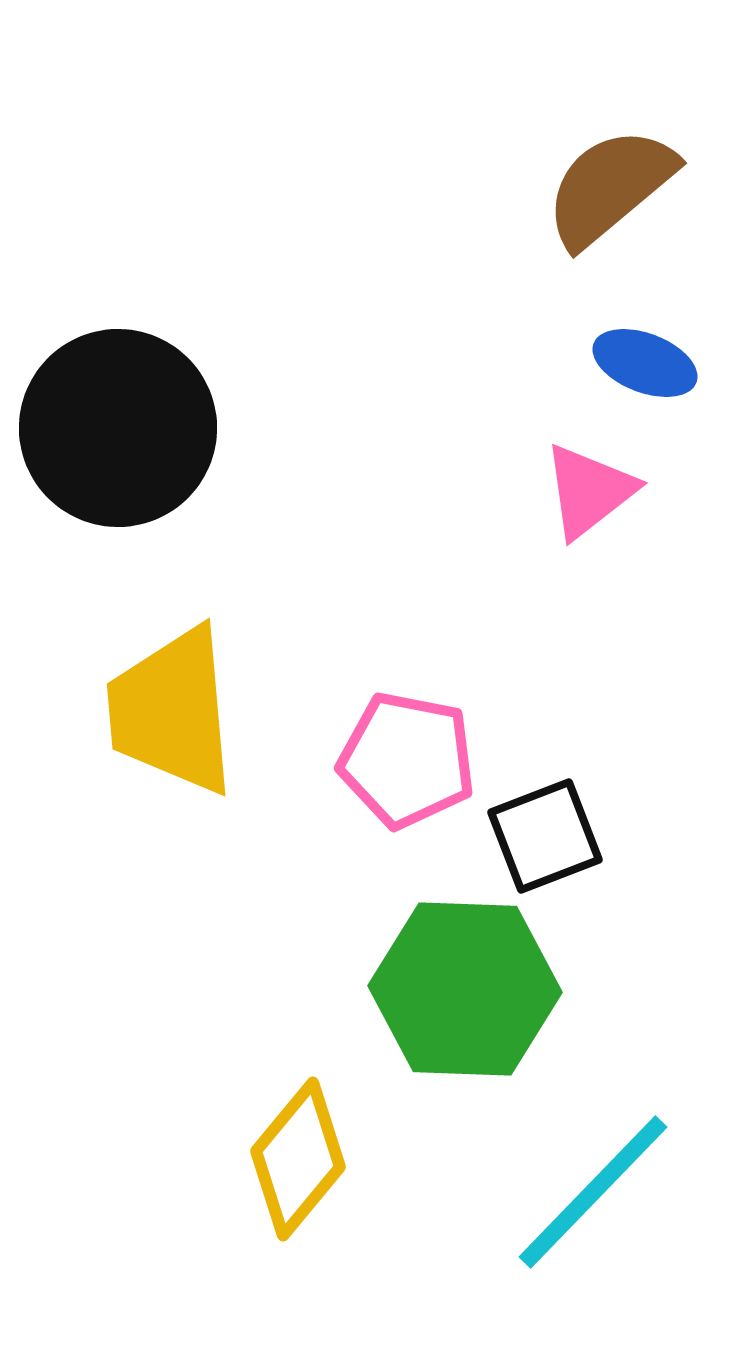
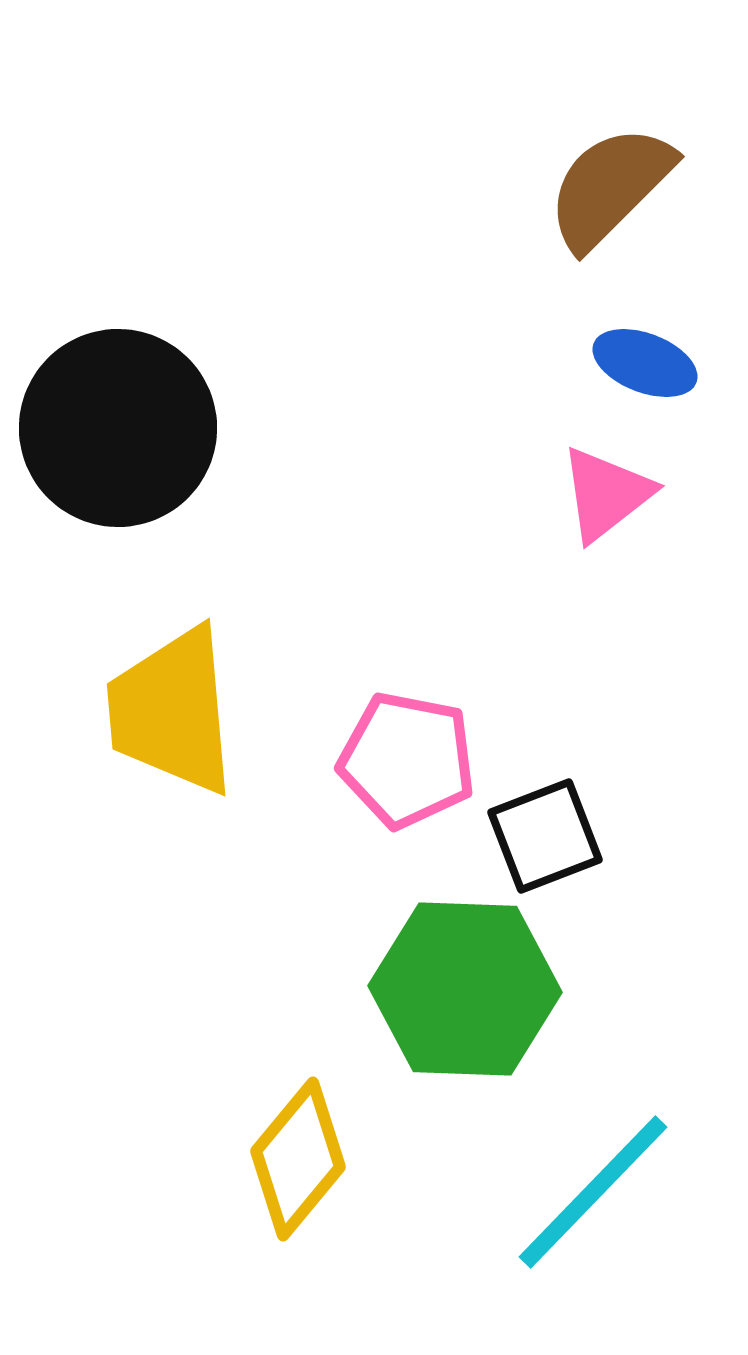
brown semicircle: rotated 5 degrees counterclockwise
pink triangle: moved 17 px right, 3 px down
